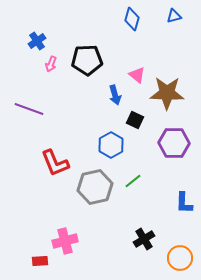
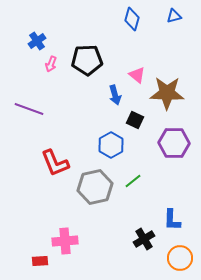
blue L-shape: moved 12 px left, 17 px down
pink cross: rotated 10 degrees clockwise
